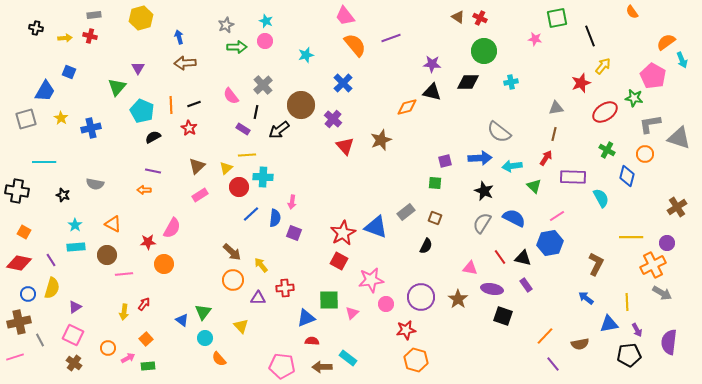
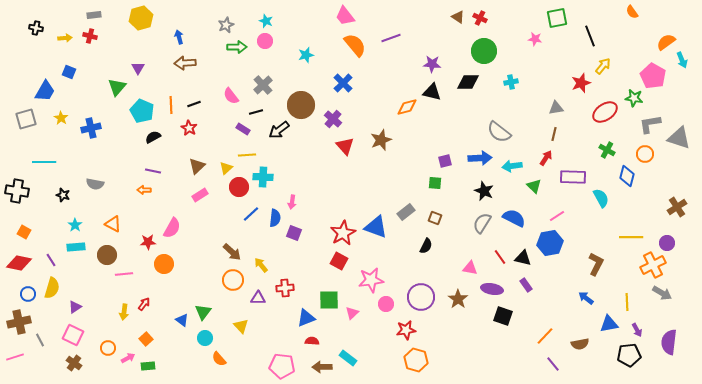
black line at (256, 112): rotated 64 degrees clockwise
